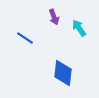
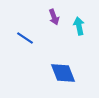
cyan arrow: moved 2 px up; rotated 24 degrees clockwise
blue diamond: rotated 28 degrees counterclockwise
